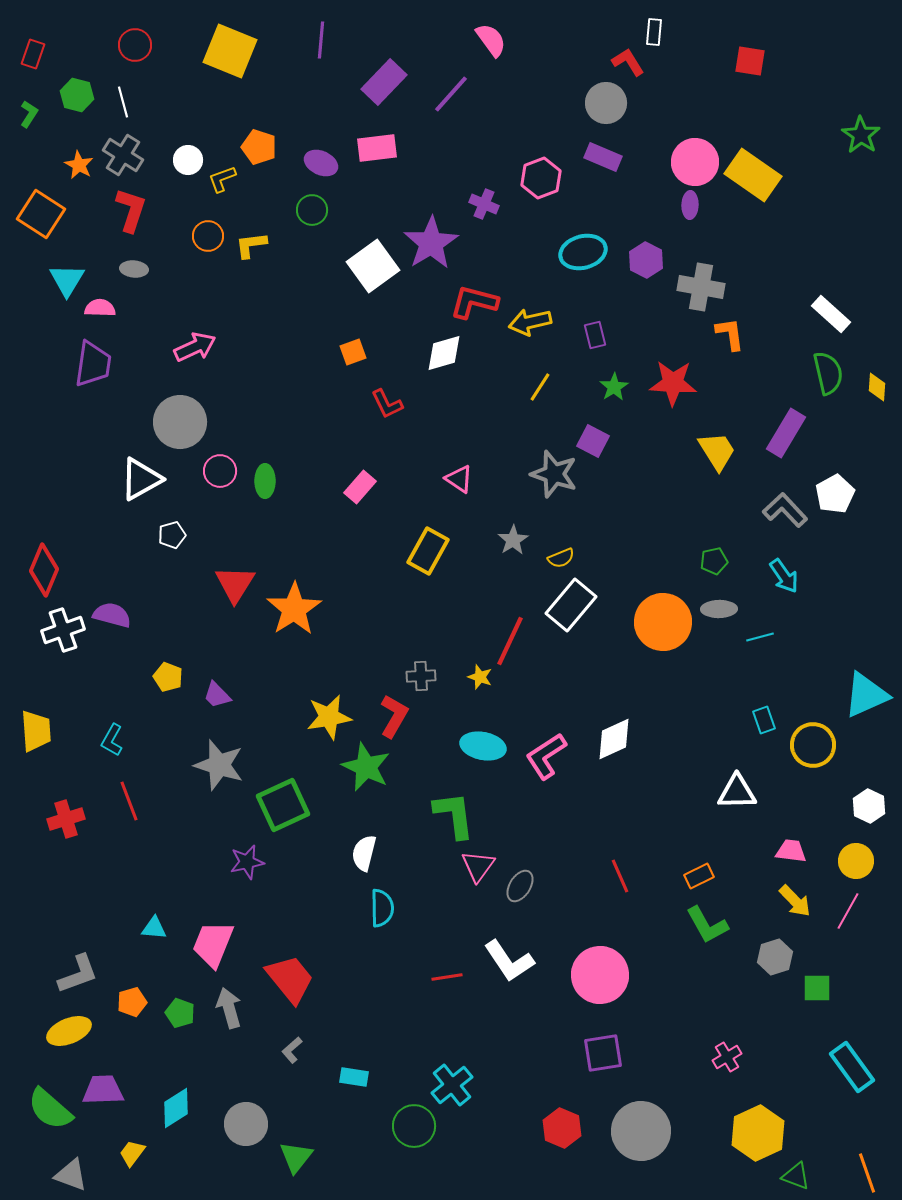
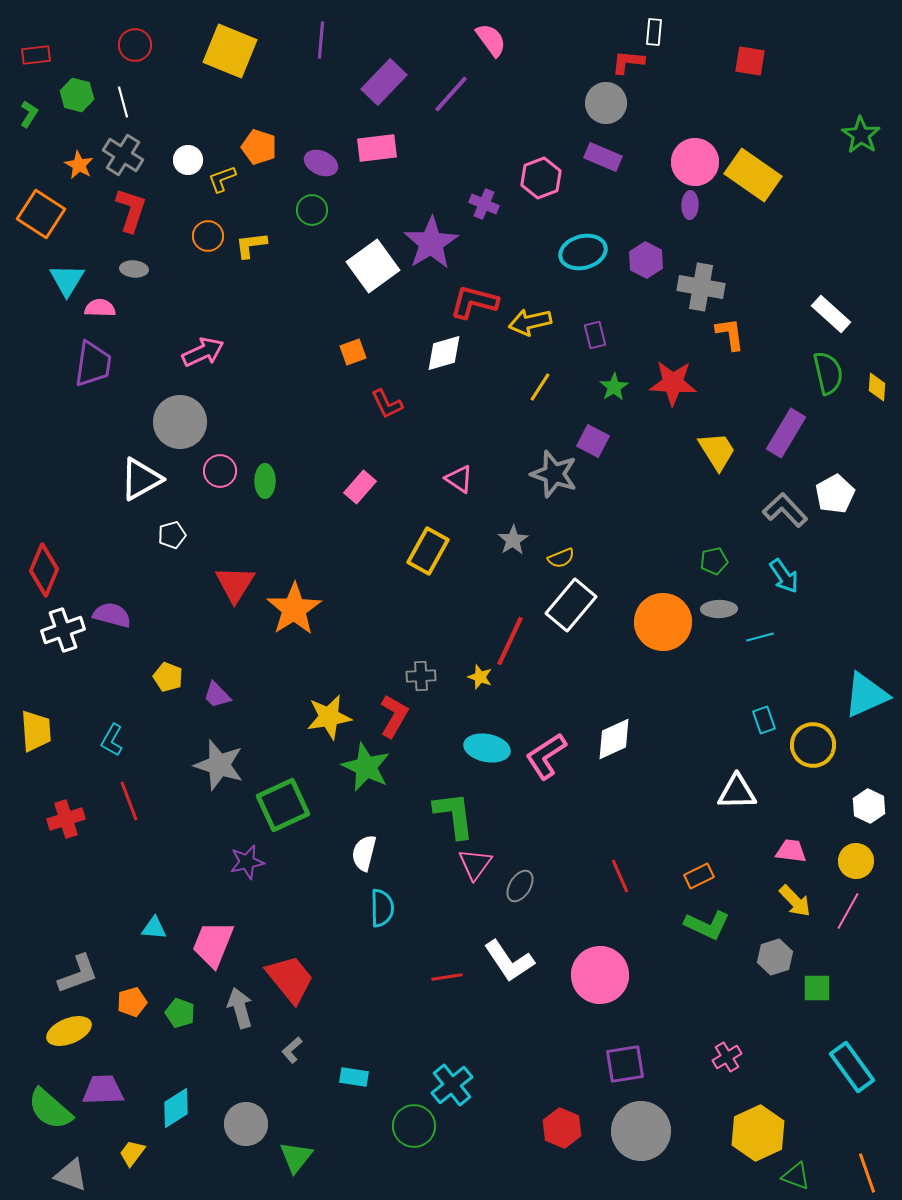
red rectangle at (33, 54): moved 3 px right, 1 px down; rotated 64 degrees clockwise
red L-shape at (628, 62): rotated 52 degrees counterclockwise
pink arrow at (195, 347): moved 8 px right, 5 px down
cyan ellipse at (483, 746): moved 4 px right, 2 px down
pink triangle at (478, 866): moved 3 px left, 2 px up
green L-shape at (707, 925): rotated 36 degrees counterclockwise
gray arrow at (229, 1008): moved 11 px right
purple square at (603, 1053): moved 22 px right, 11 px down
